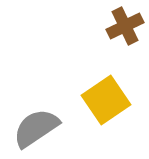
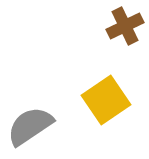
gray semicircle: moved 6 px left, 2 px up
